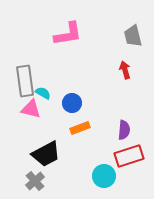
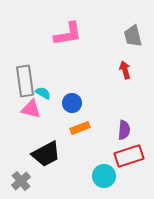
gray cross: moved 14 px left
